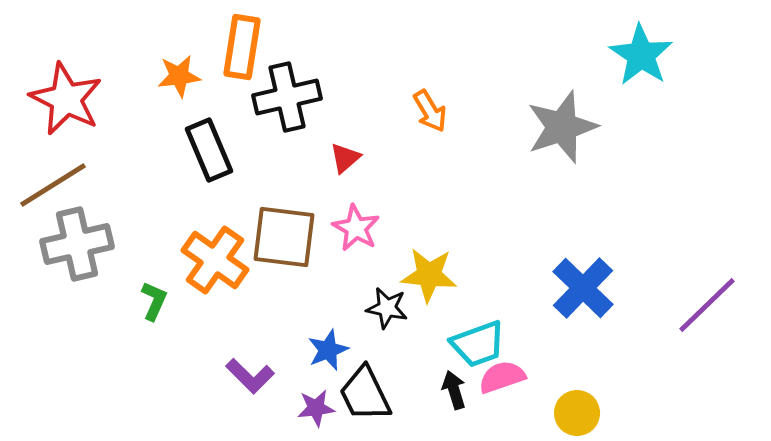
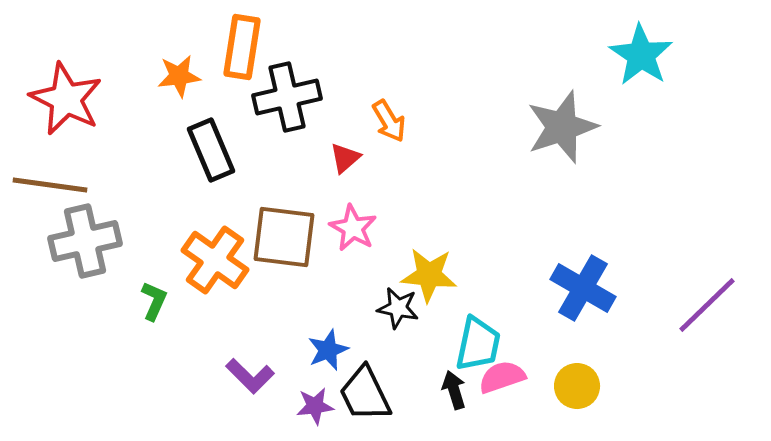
orange arrow: moved 41 px left, 10 px down
black rectangle: moved 2 px right
brown line: moved 3 px left; rotated 40 degrees clockwise
pink star: moved 3 px left
gray cross: moved 8 px right, 3 px up
blue cross: rotated 14 degrees counterclockwise
black star: moved 11 px right
cyan trapezoid: rotated 58 degrees counterclockwise
purple star: moved 1 px left, 2 px up
yellow circle: moved 27 px up
